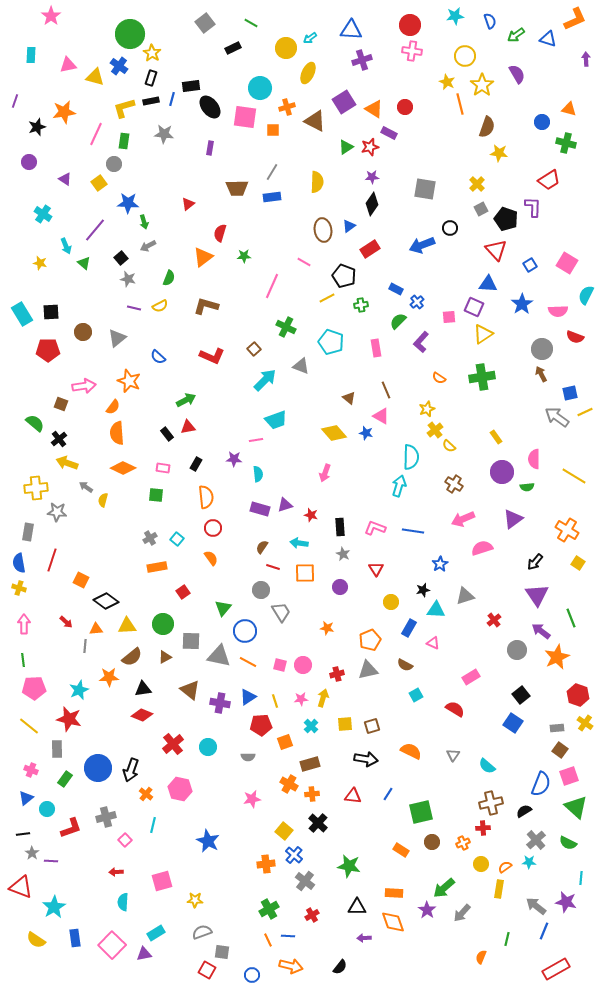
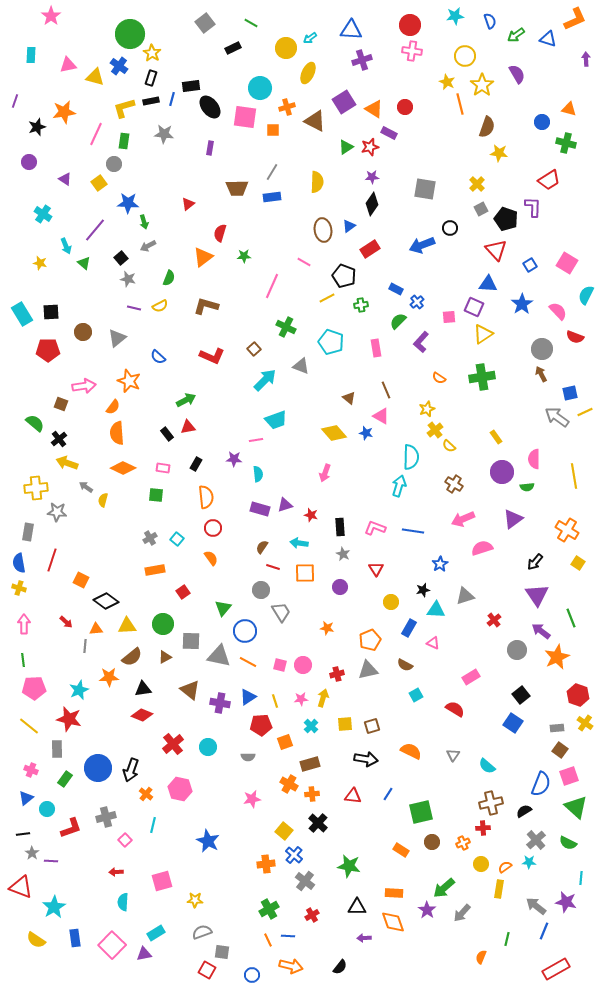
pink semicircle at (558, 311): rotated 132 degrees counterclockwise
yellow line at (574, 476): rotated 50 degrees clockwise
orange rectangle at (157, 567): moved 2 px left, 3 px down
